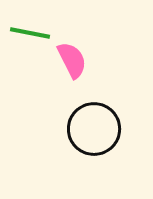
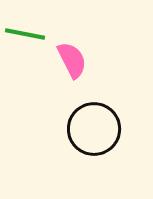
green line: moved 5 px left, 1 px down
